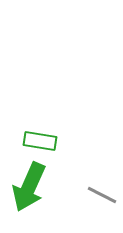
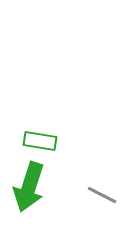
green arrow: rotated 6 degrees counterclockwise
